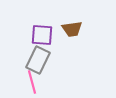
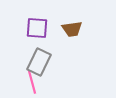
purple square: moved 5 px left, 7 px up
gray rectangle: moved 1 px right, 2 px down
